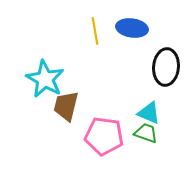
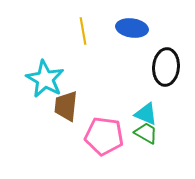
yellow line: moved 12 px left
brown trapezoid: rotated 8 degrees counterclockwise
cyan triangle: moved 3 px left, 1 px down
green trapezoid: rotated 10 degrees clockwise
